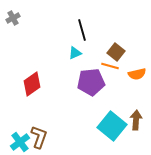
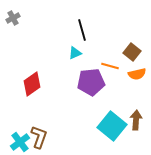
brown square: moved 16 px right
